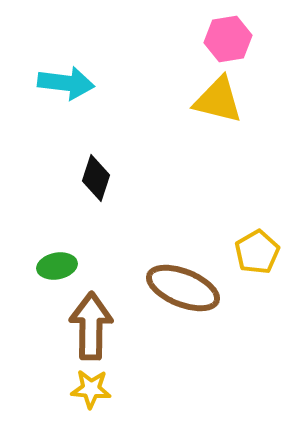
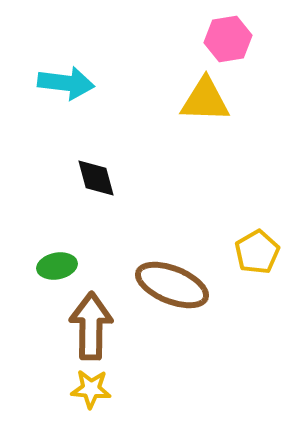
yellow triangle: moved 13 px left; rotated 12 degrees counterclockwise
black diamond: rotated 33 degrees counterclockwise
brown ellipse: moved 11 px left, 3 px up
